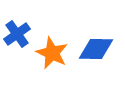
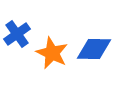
blue diamond: moved 2 px left
